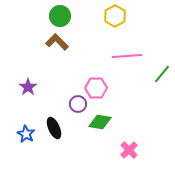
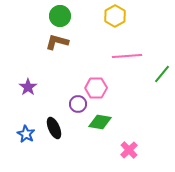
brown L-shape: rotated 30 degrees counterclockwise
